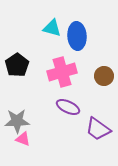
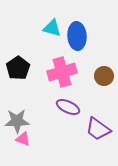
black pentagon: moved 1 px right, 3 px down
